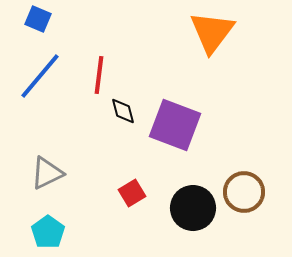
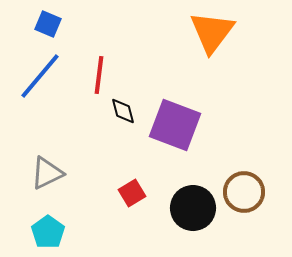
blue square: moved 10 px right, 5 px down
